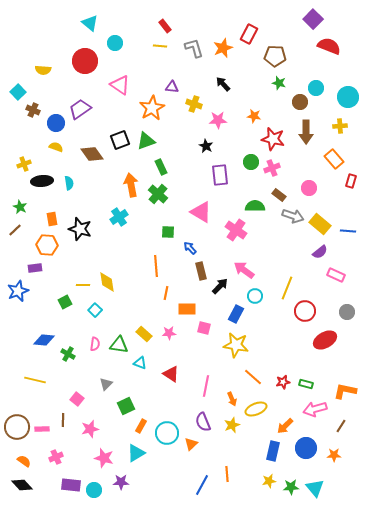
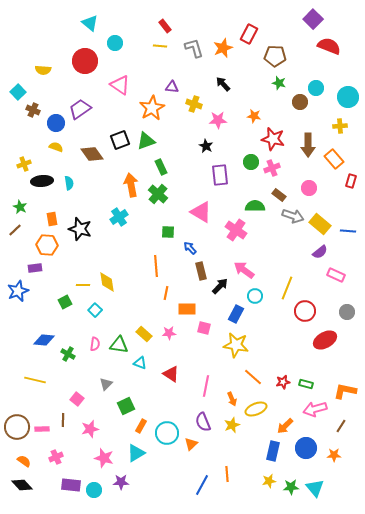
brown arrow at (306, 132): moved 2 px right, 13 px down
